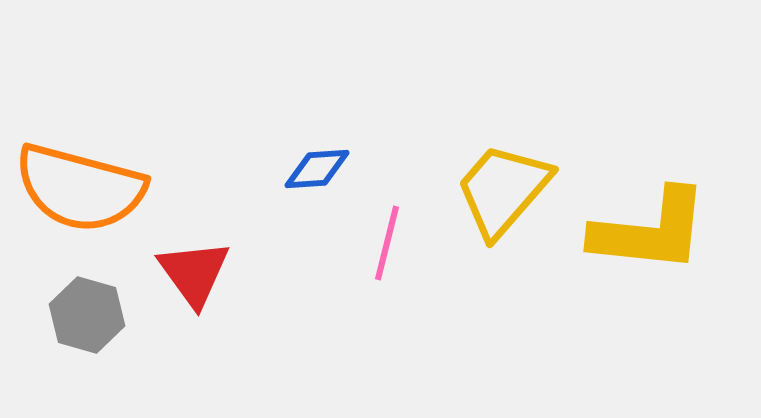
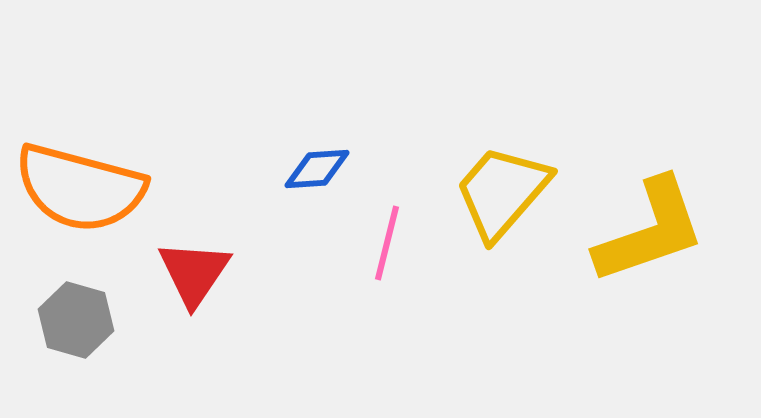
yellow trapezoid: moved 1 px left, 2 px down
yellow L-shape: rotated 25 degrees counterclockwise
red triangle: rotated 10 degrees clockwise
gray hexagon: moved 11 px left, 5 px down
